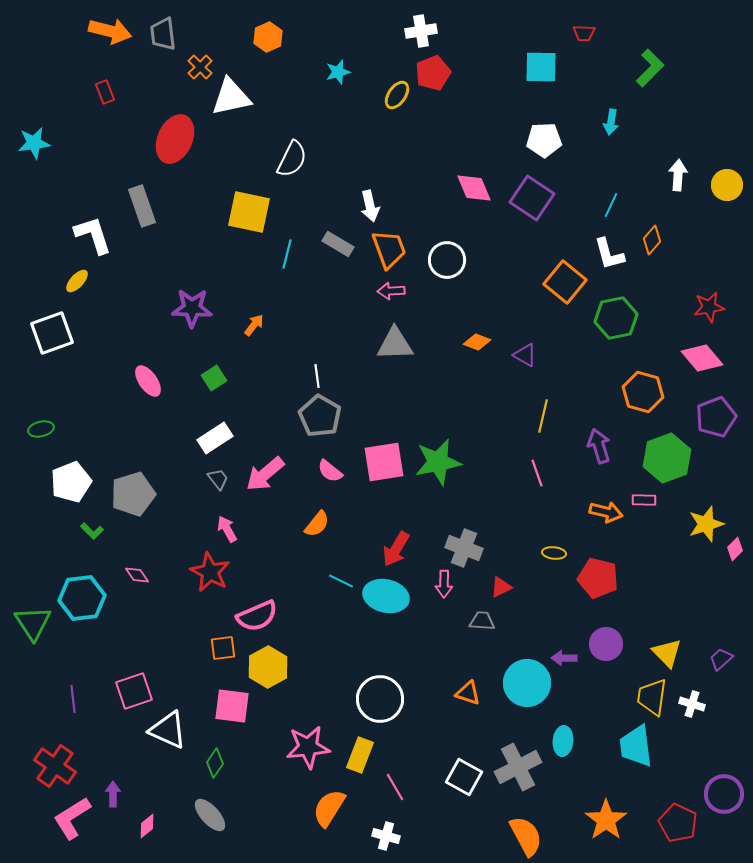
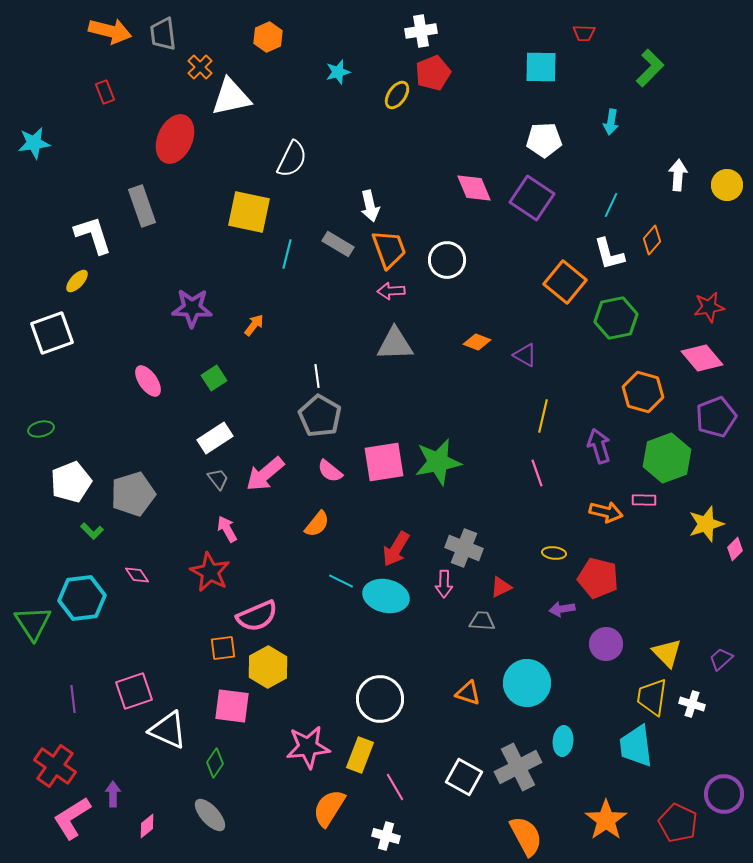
purple arrow at (564, 658): moved 2 px left, 49 px up; rotated 10 degrees counterclockwise
